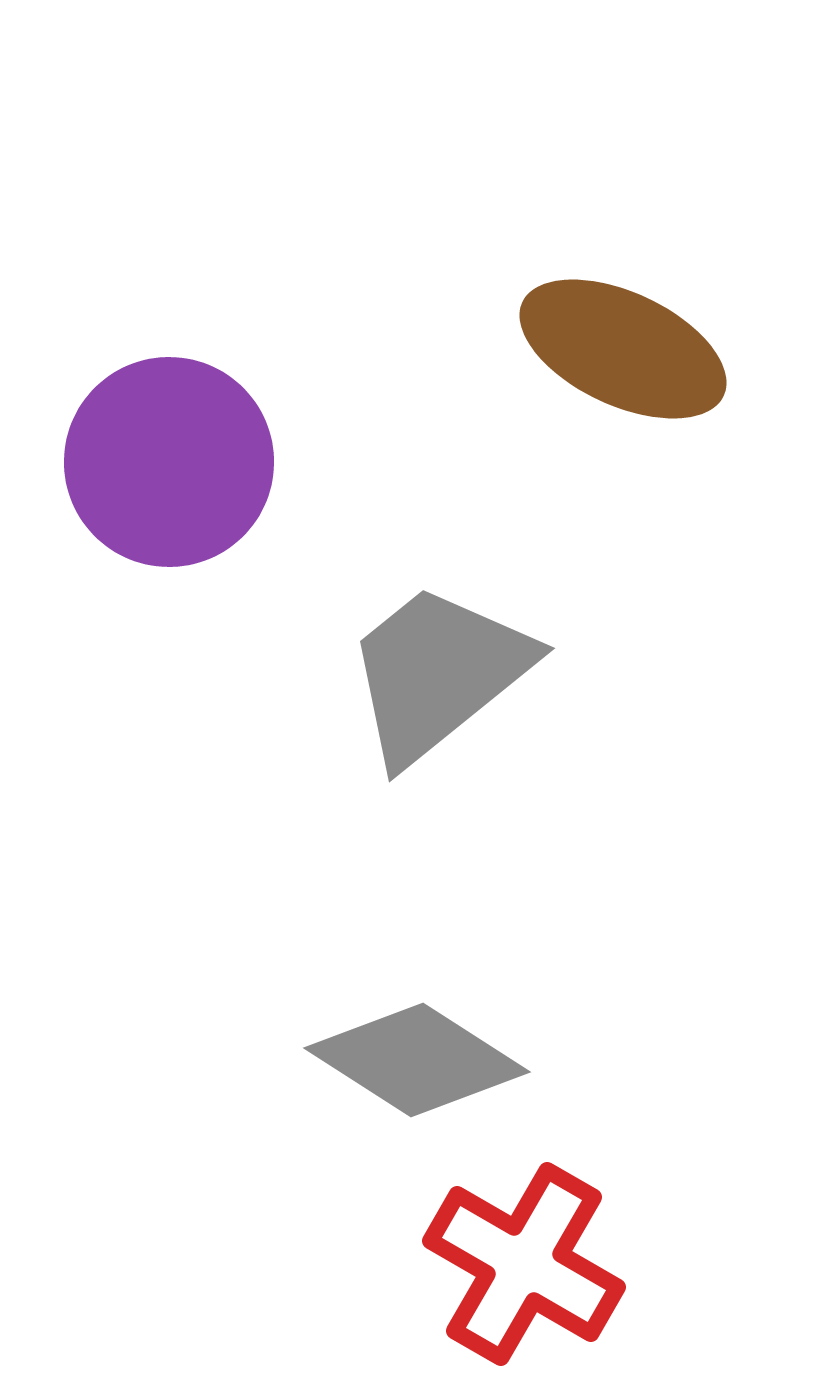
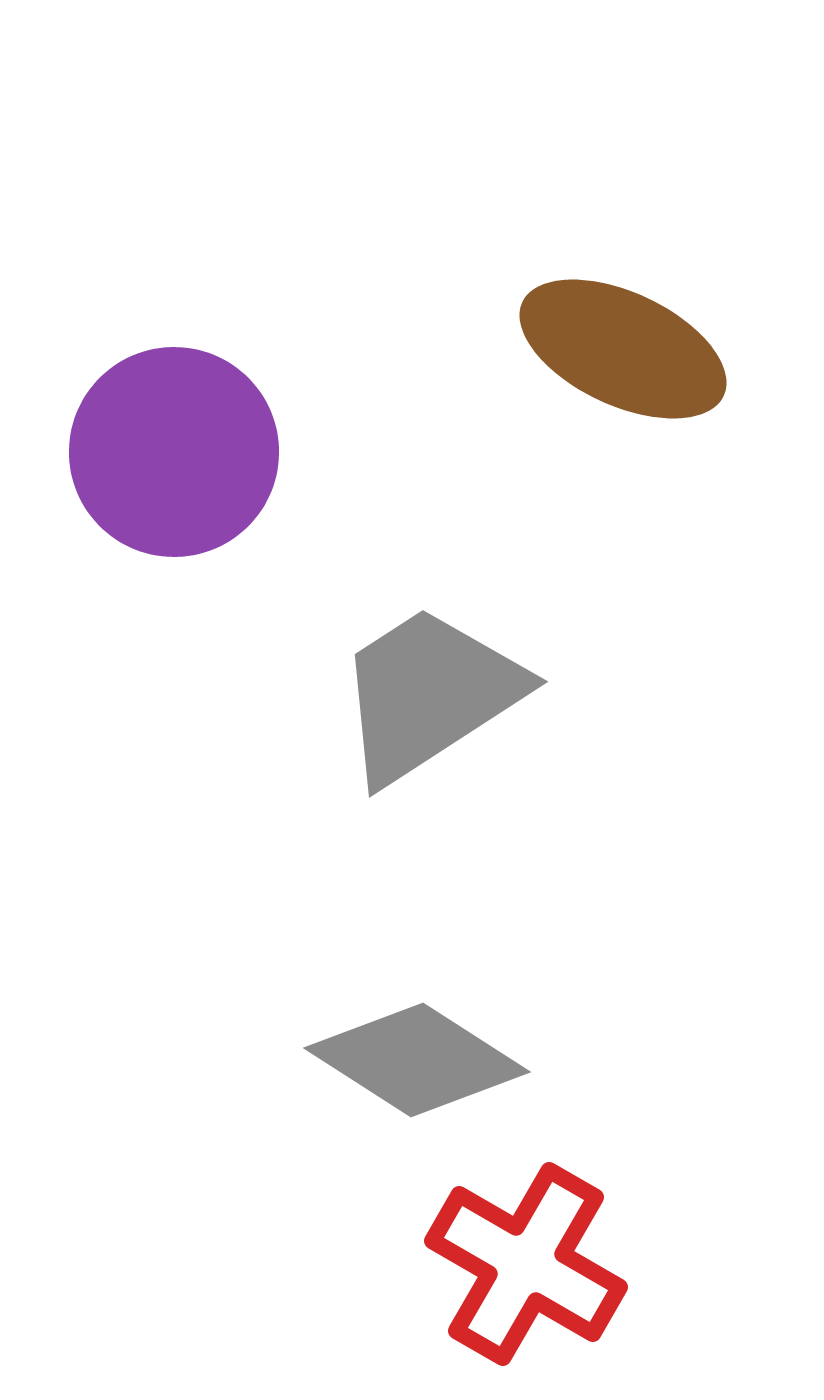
purple circle: moved 5 px right, 10 px up
gray trapezoid: moved 9 px left, 21 px down; rotated 6 degrees clockwise
red cross: moved 2 px right
